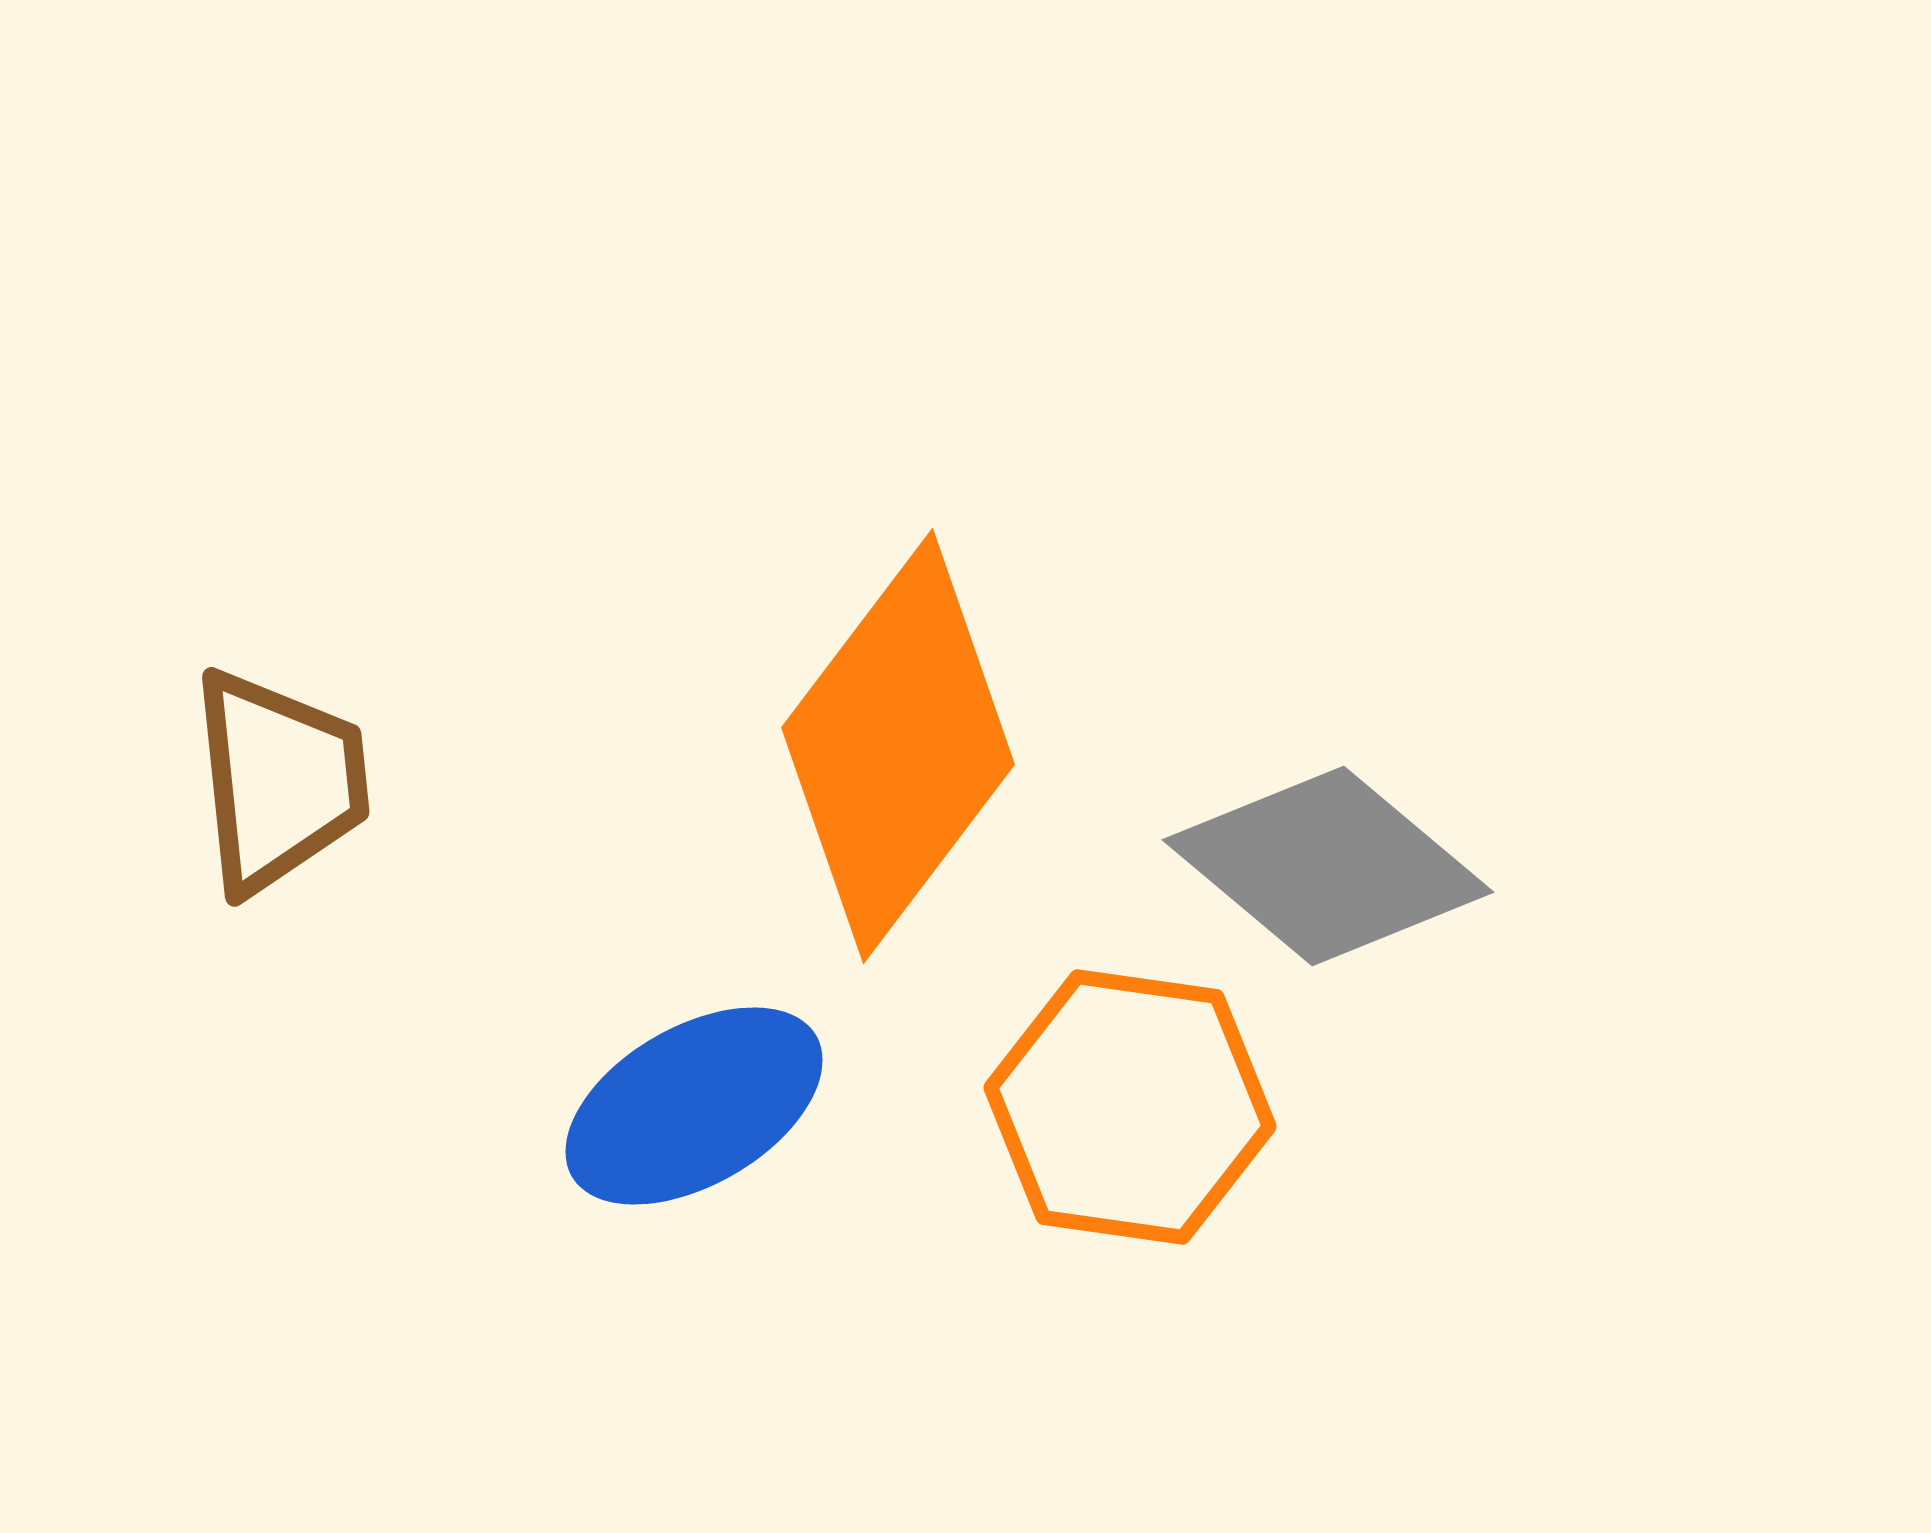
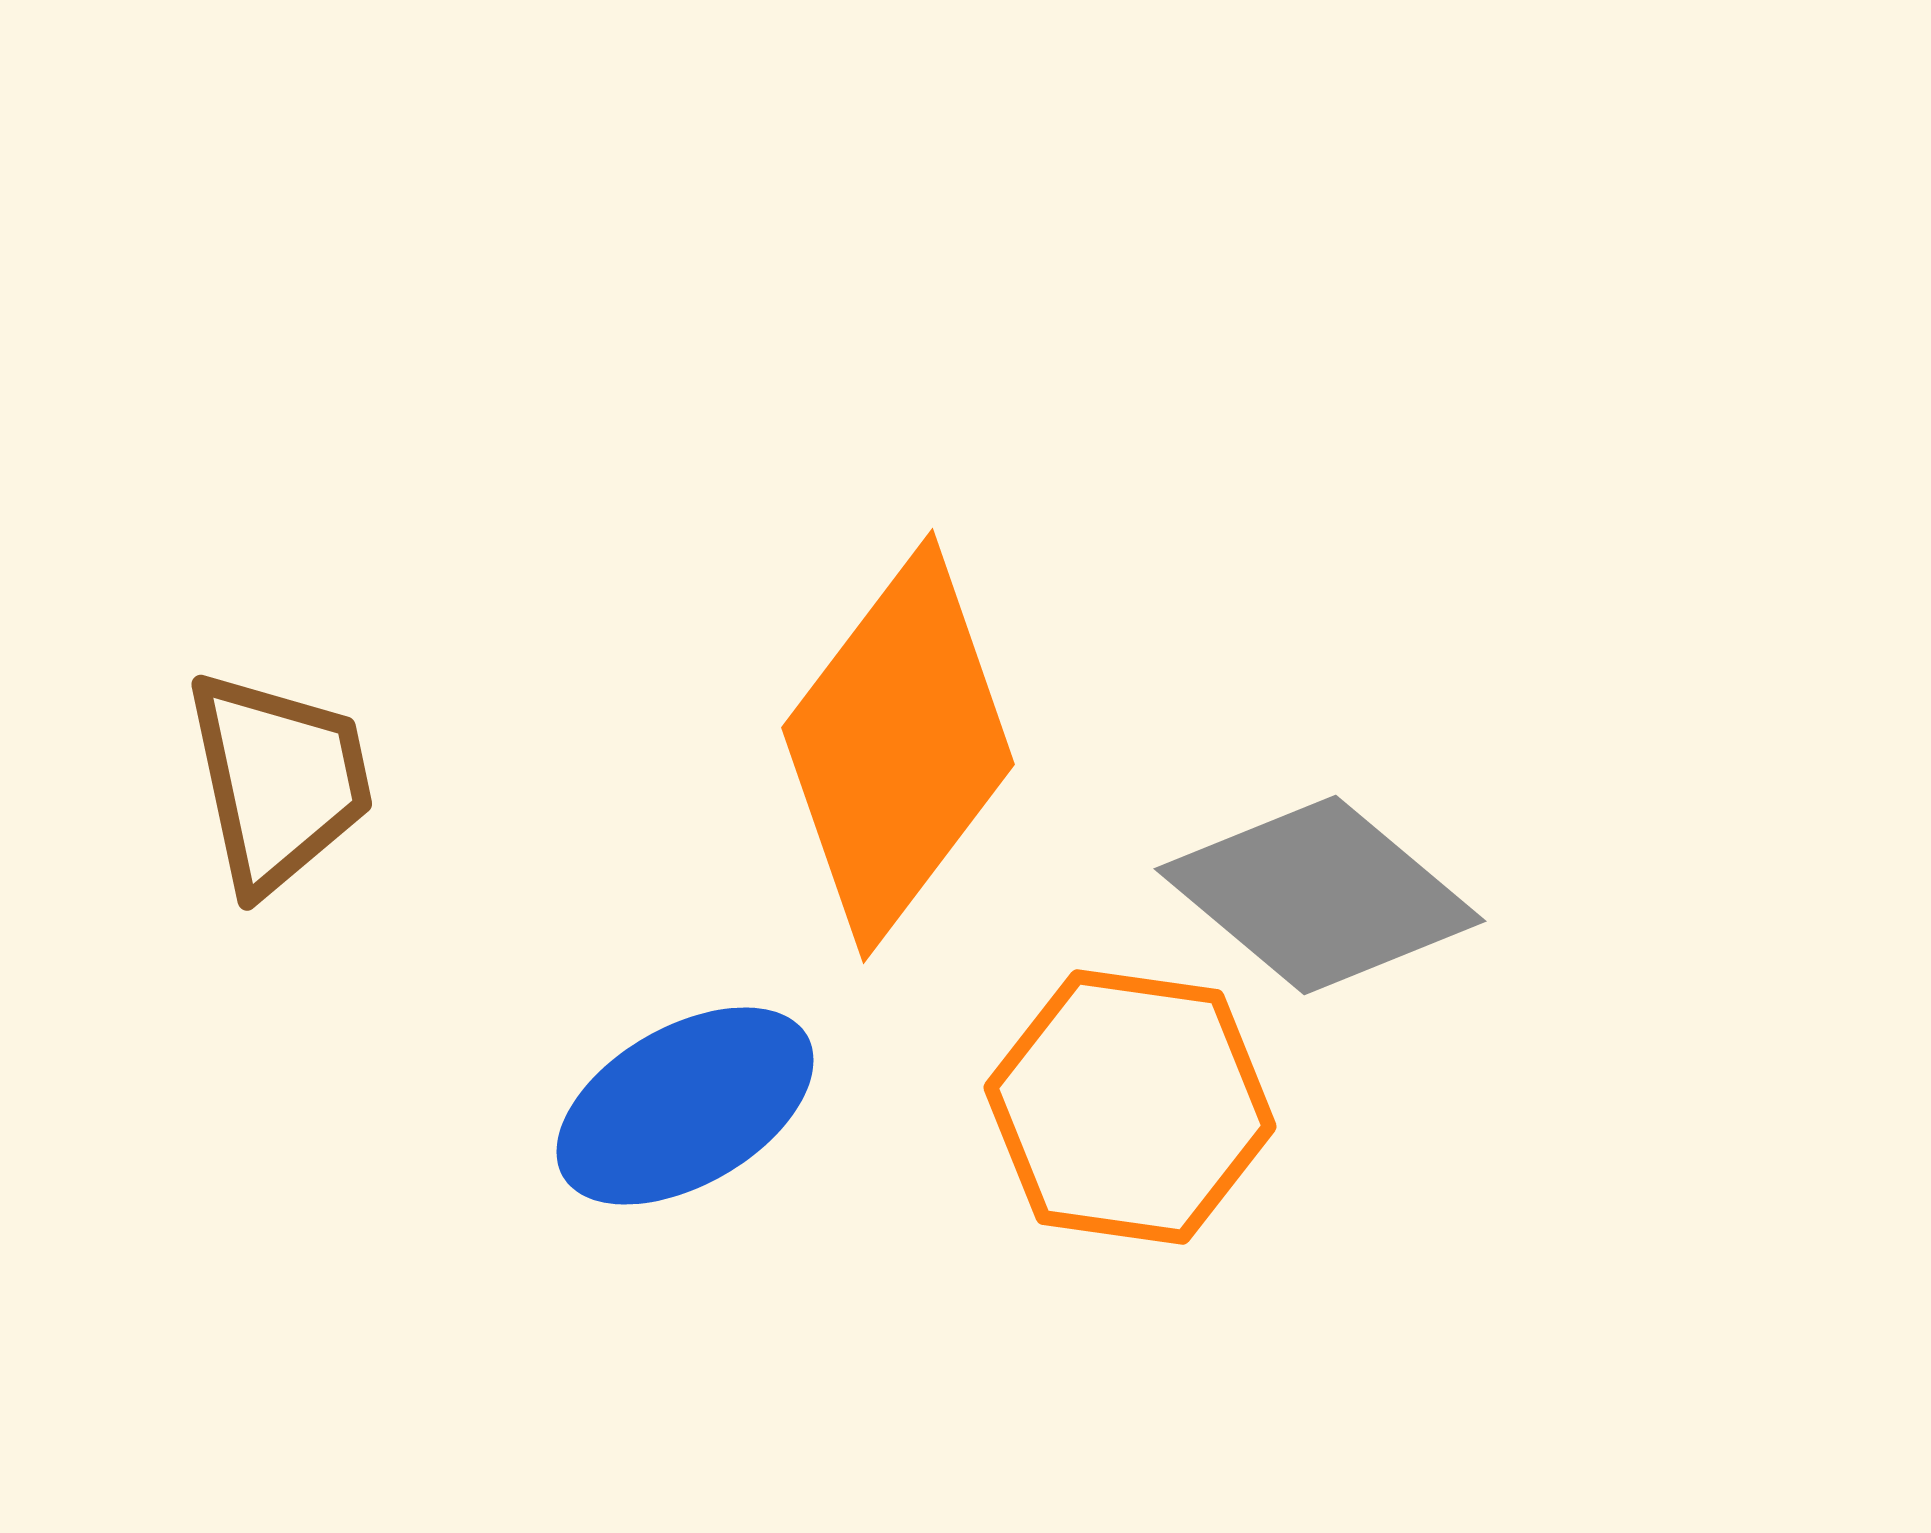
brown trapezoid: rotated 6 degrees counterclockwise
gray diamond: moved 8 px left, 29 px down
blue ellipse: moved 9 px left
